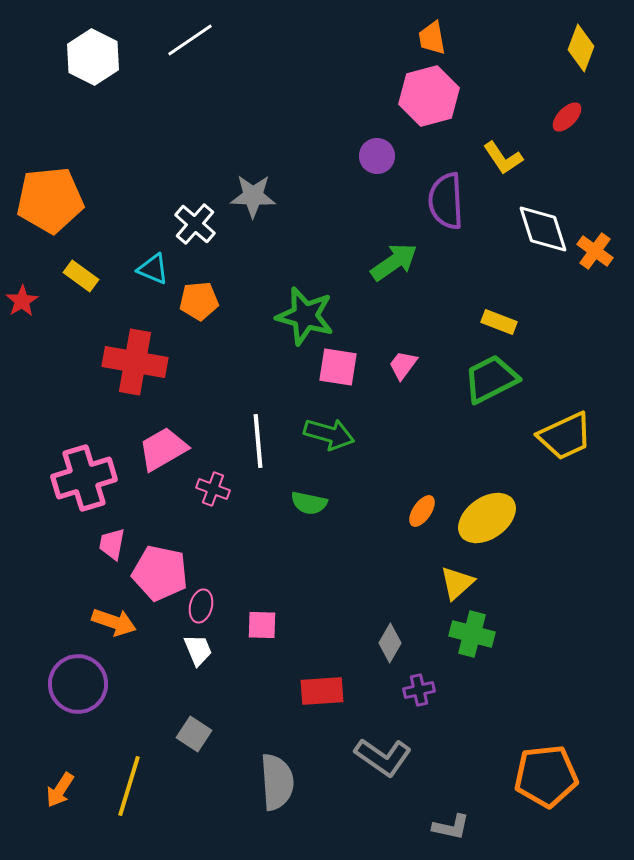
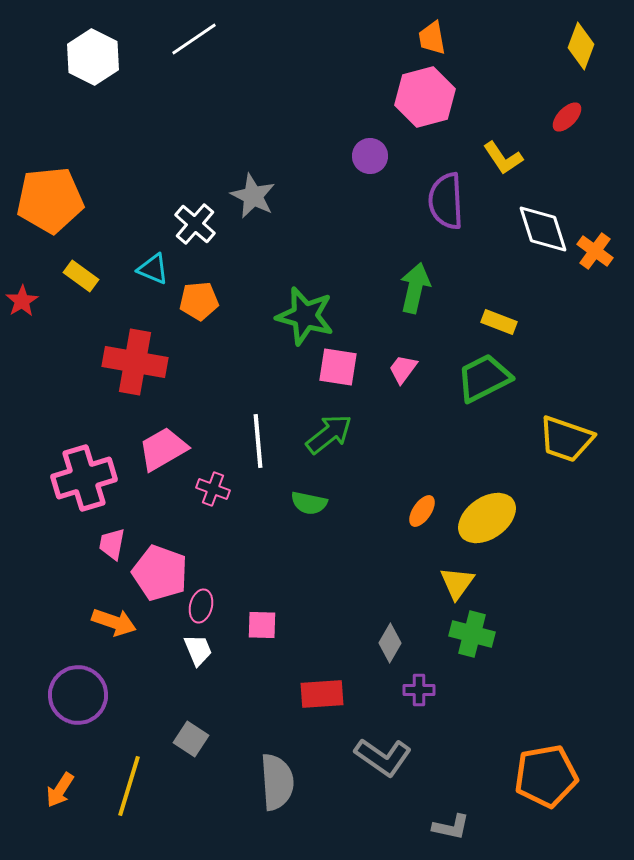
white line at (190, 40): moved 4 px right, 1 px up
yellow diamond at (581, 48): moved 2 px up
pink hexagon at (429, 96): moved 4 px left, 1 px down
purple circle at (377, 156): moved 7 px left
gray star at (253, 196): rotated 24 degrees clockwise
green arrow at (394, 262): moved 21 px right, 26 px down; rotated 42 degrees counterclockwise
pink trapezoid at (403, 365): moved 4 px down
green trapezoid at (491, 379): moved 7 px left, 1 px up
green arrow at (329, 434): rotated 54 degrees counterclockwise
yellow trapezoid at (565, 436): moved 1 px right, 3 px down; rotated 44 degrees clockwise
pink pentagon at (160, 573): rotated 8 degrees clockwise
yellow triangle at (457, 583): rotated 12 degrees counterclockwise
purple circle at (78, 684): moved 11 px down
purple cross at (419, 690): rotated 12 degrees clockwise
red rectangle at (322, 691): moved 3 px down
gray square at (194, 734): moved 3 px left, 5 px down
orange pentagon at (546, 776): rotated 4 degrees counterclockwise
